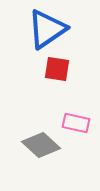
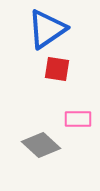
pink rectangle: moved 2 px right, 4 px up; rotated 12 degrees counterclockwise
